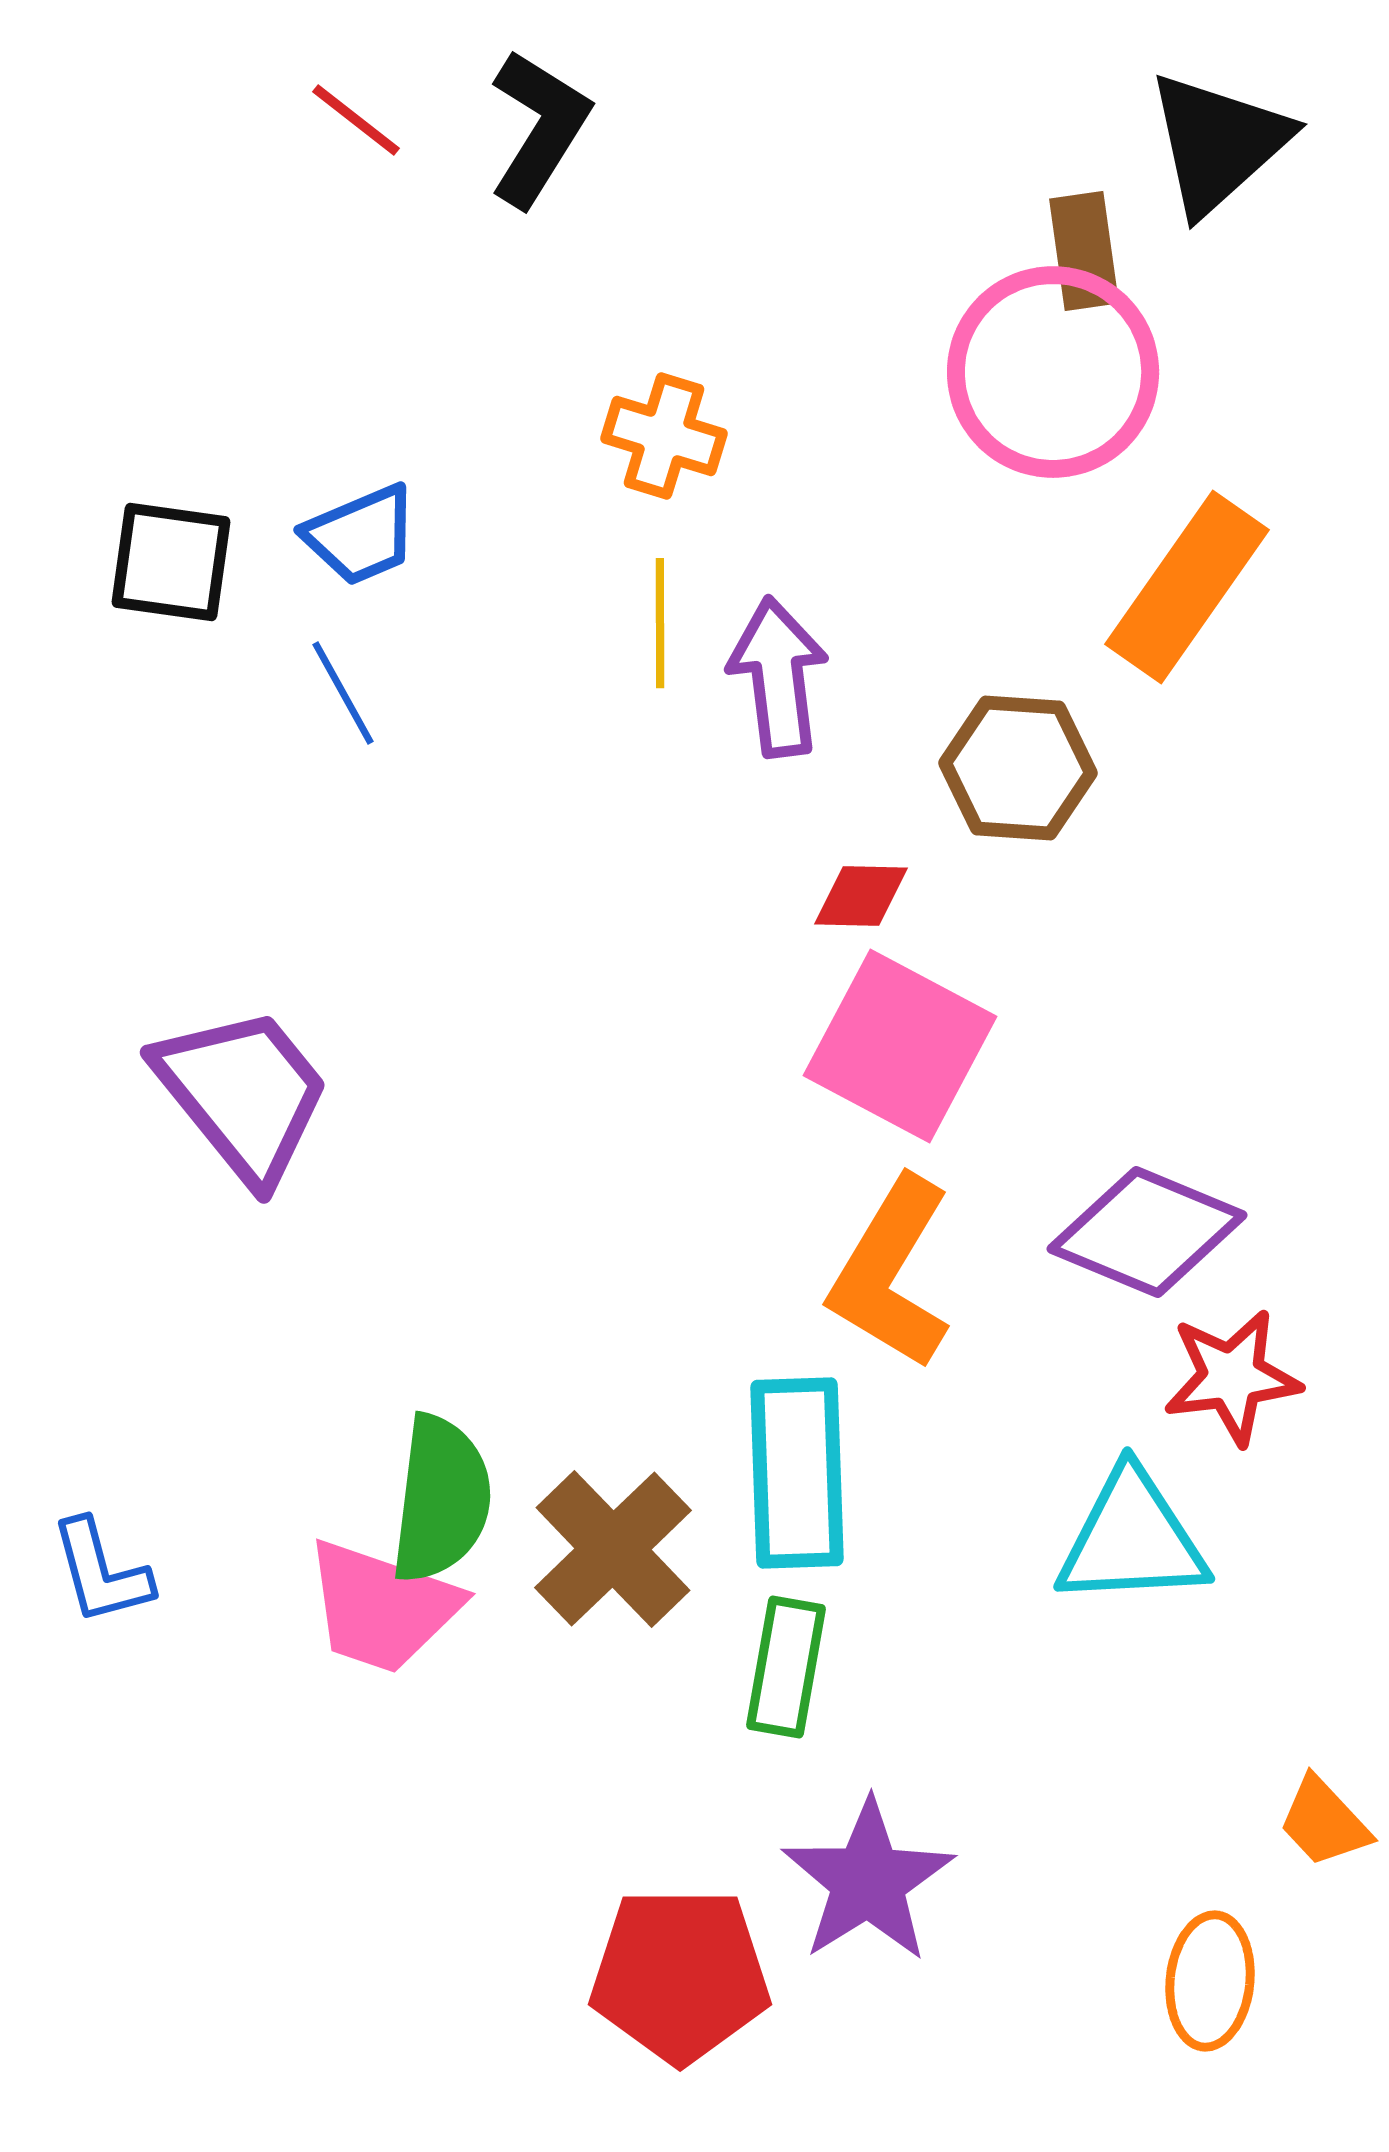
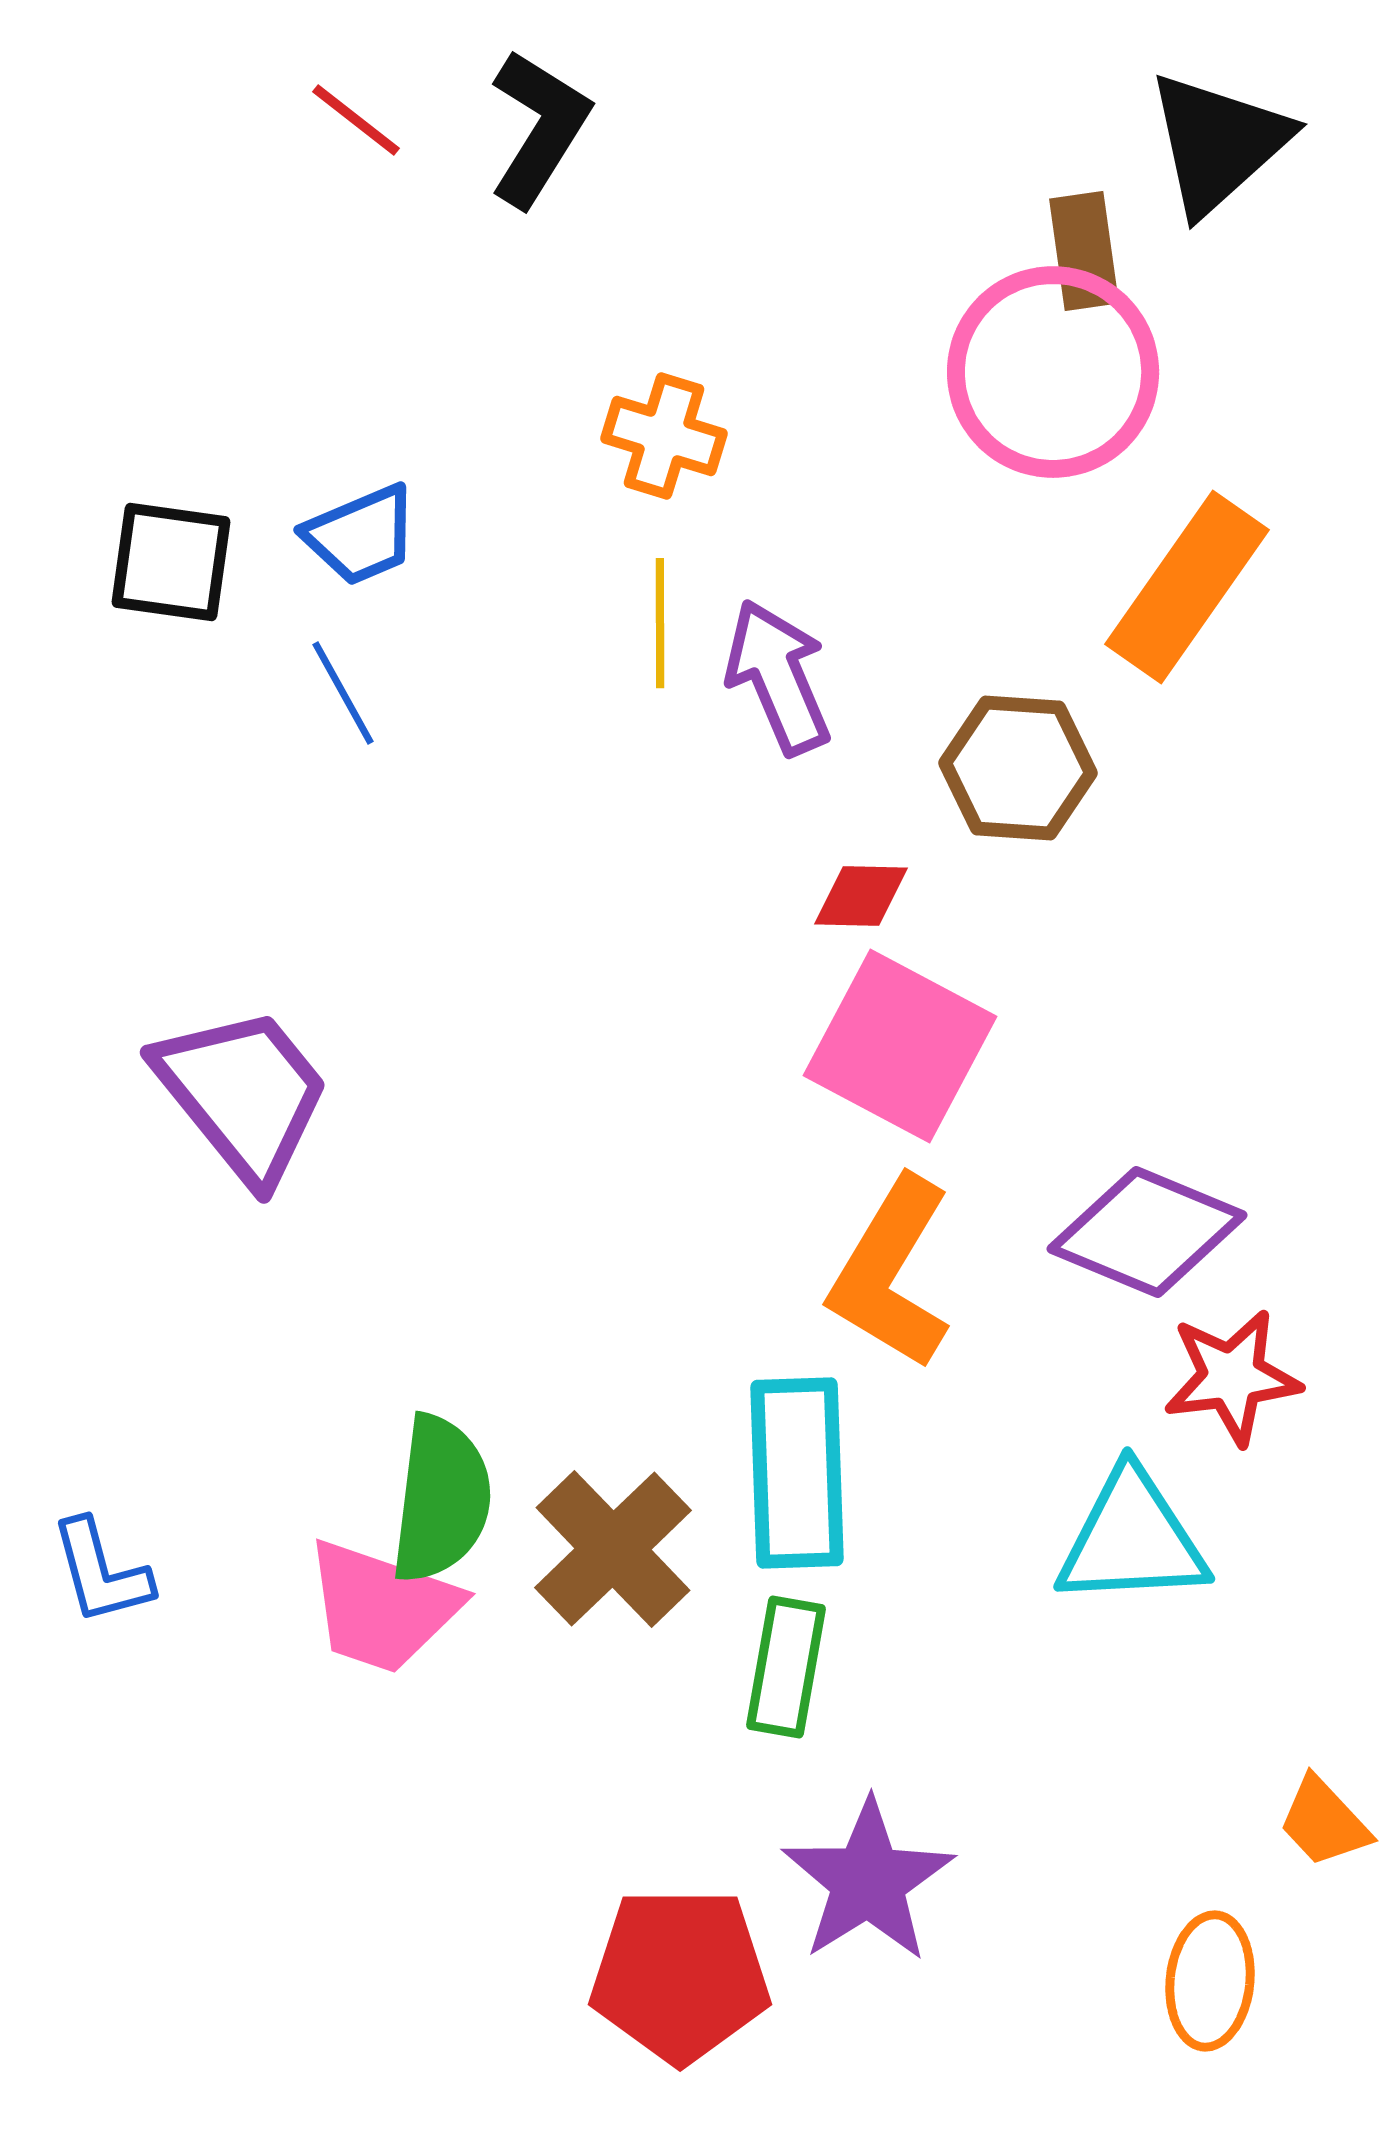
purple arrow: rotated 16 degrees counterclockwise
